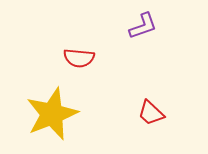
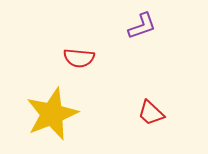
purple L-shape: moved 1 px left
